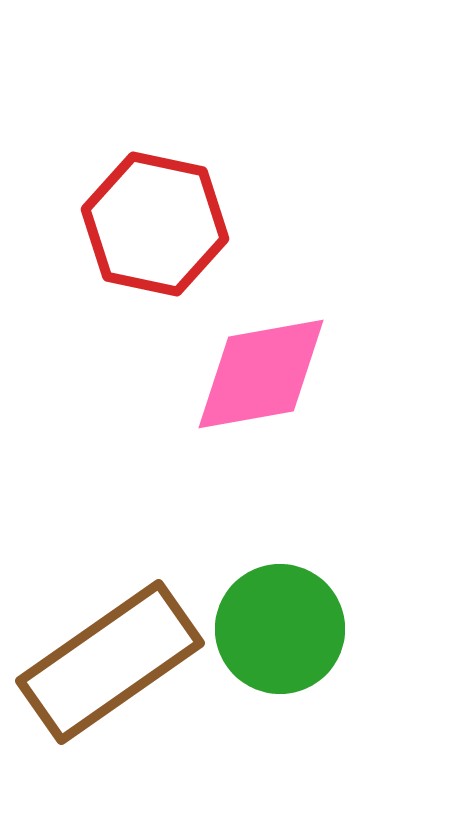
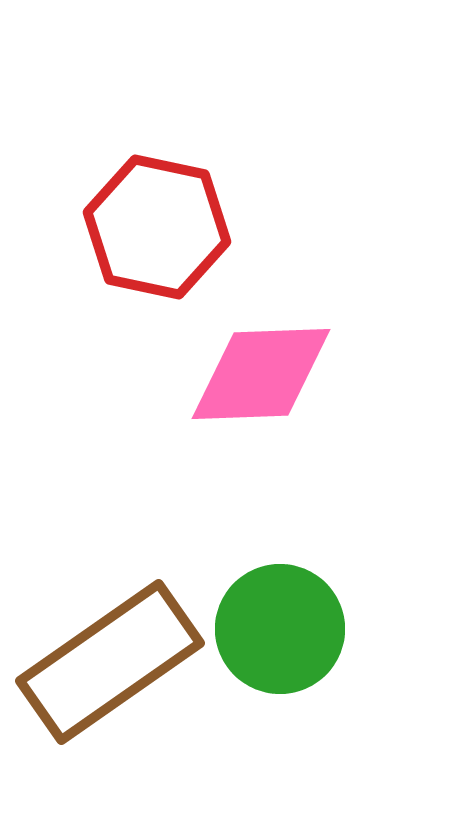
red hexagon: moved 2 px right, 3 px down
pink diamond: rotated 8 degrees clockwise
